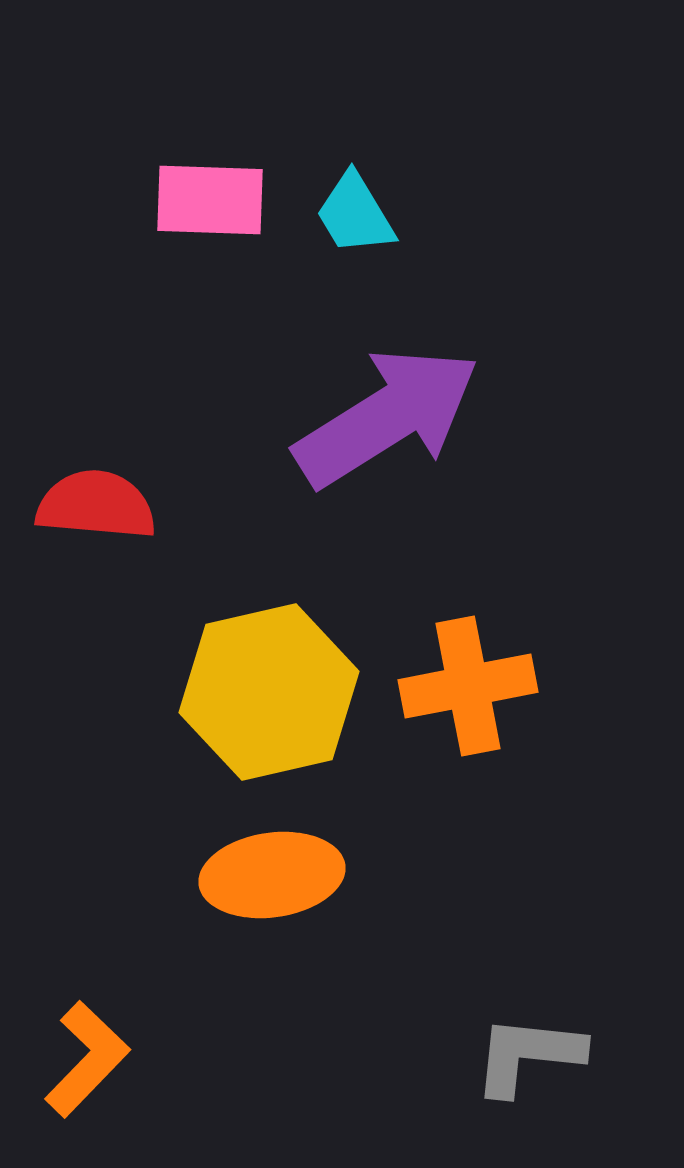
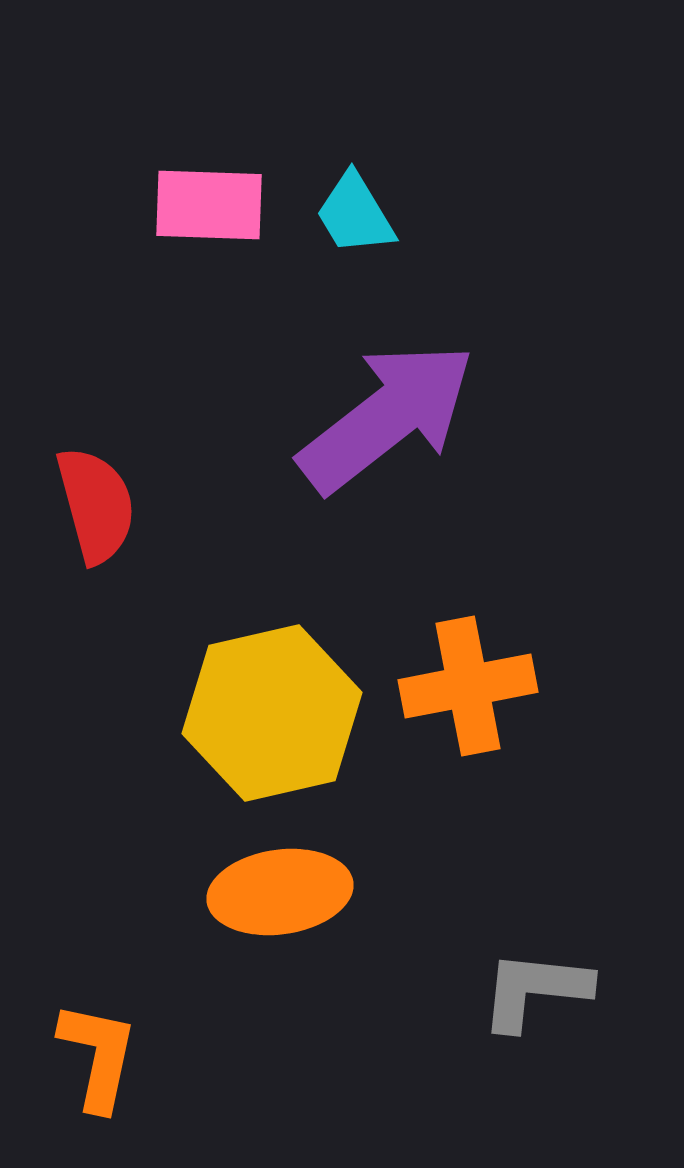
pink rectangle: moved 1 px left, 5 px down
purple arrow: rotated 6 degrees counterclockwise
red semicircle: rotated 70 degrees clockwise
yellow hexagon: moved 3 px right, 21 px down
orange ellipse: moved 8 px right, 17 px down
gray L-shape: moved 7 px right, 65 px up
orange L-shape: moved 11 px right, 3 px up; rotated 32 degrees counterclockwise
